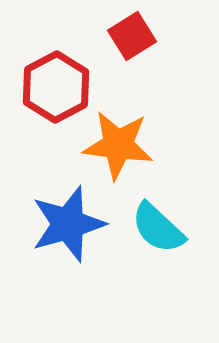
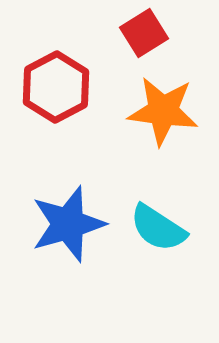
red square: moved 12 px right, 3 px up
orange star: moved 45 px right, 34 px up
cyan semicircle: rotated 10 degrees counterclockwise
